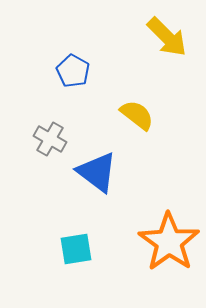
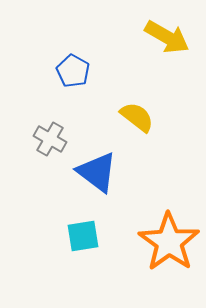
yellow arrow: rotated 15 degrees counterclockwise
yellow semicircle: moved 2 px down
cyan square: moved 7 px right, 13 px up
